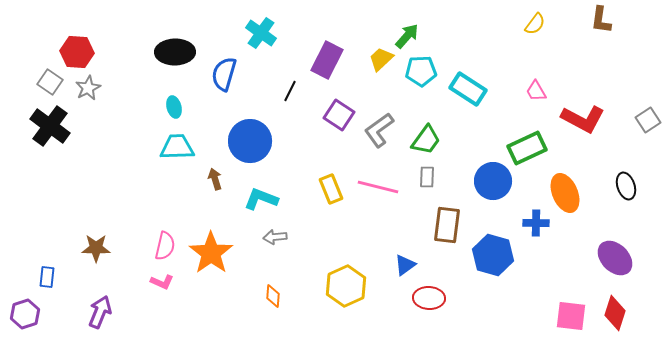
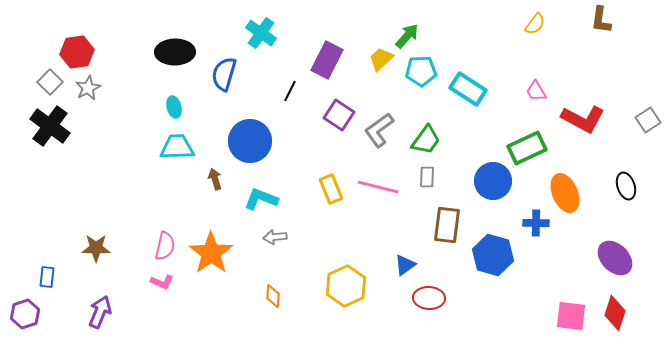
red hexagon at (77, 52): rotated 12 degrees counterclockwise
gray square at (50, 82): rotated 10 degrees clockwise
